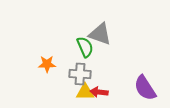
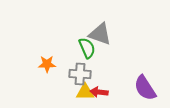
green semicircle: moved 2 px right, 1 px down
